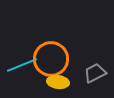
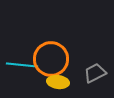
cyan line: rotated 28 degrees clockwise
